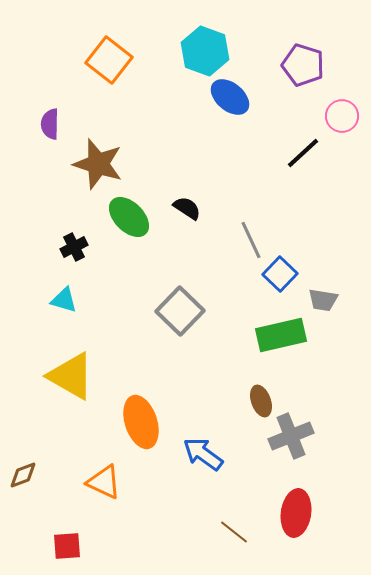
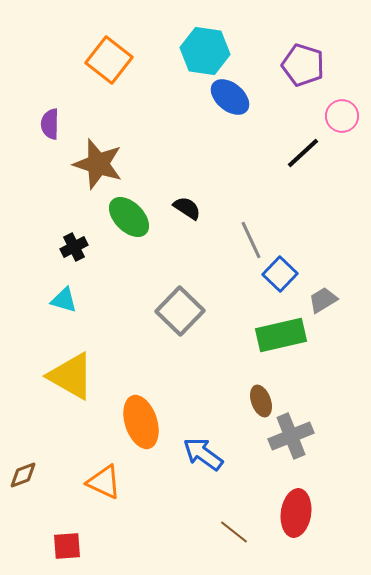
cyan hexagon: rotated 12 degrees counterclockwise
gray trapezoid: rotated 140 degrees clockwise
